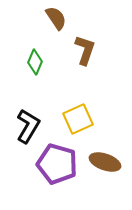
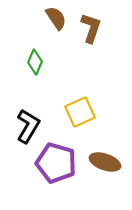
brown L-shape: moved 6 px right, 22 px up
yellow square: moved 2 px right, 7 px up
purple pentagon: moved 1 px left, 1 px up
